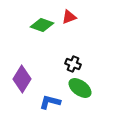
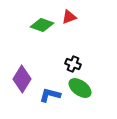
blue L-shape: moved 7 px up
